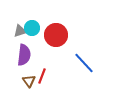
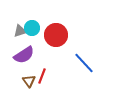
purple semicircle: rotated 50 degrees clockwise
